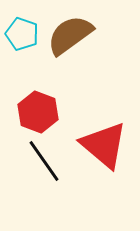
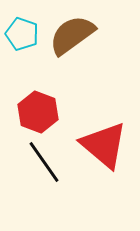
brown semicircle: moved 2 px right
black line: moved 1 px down
